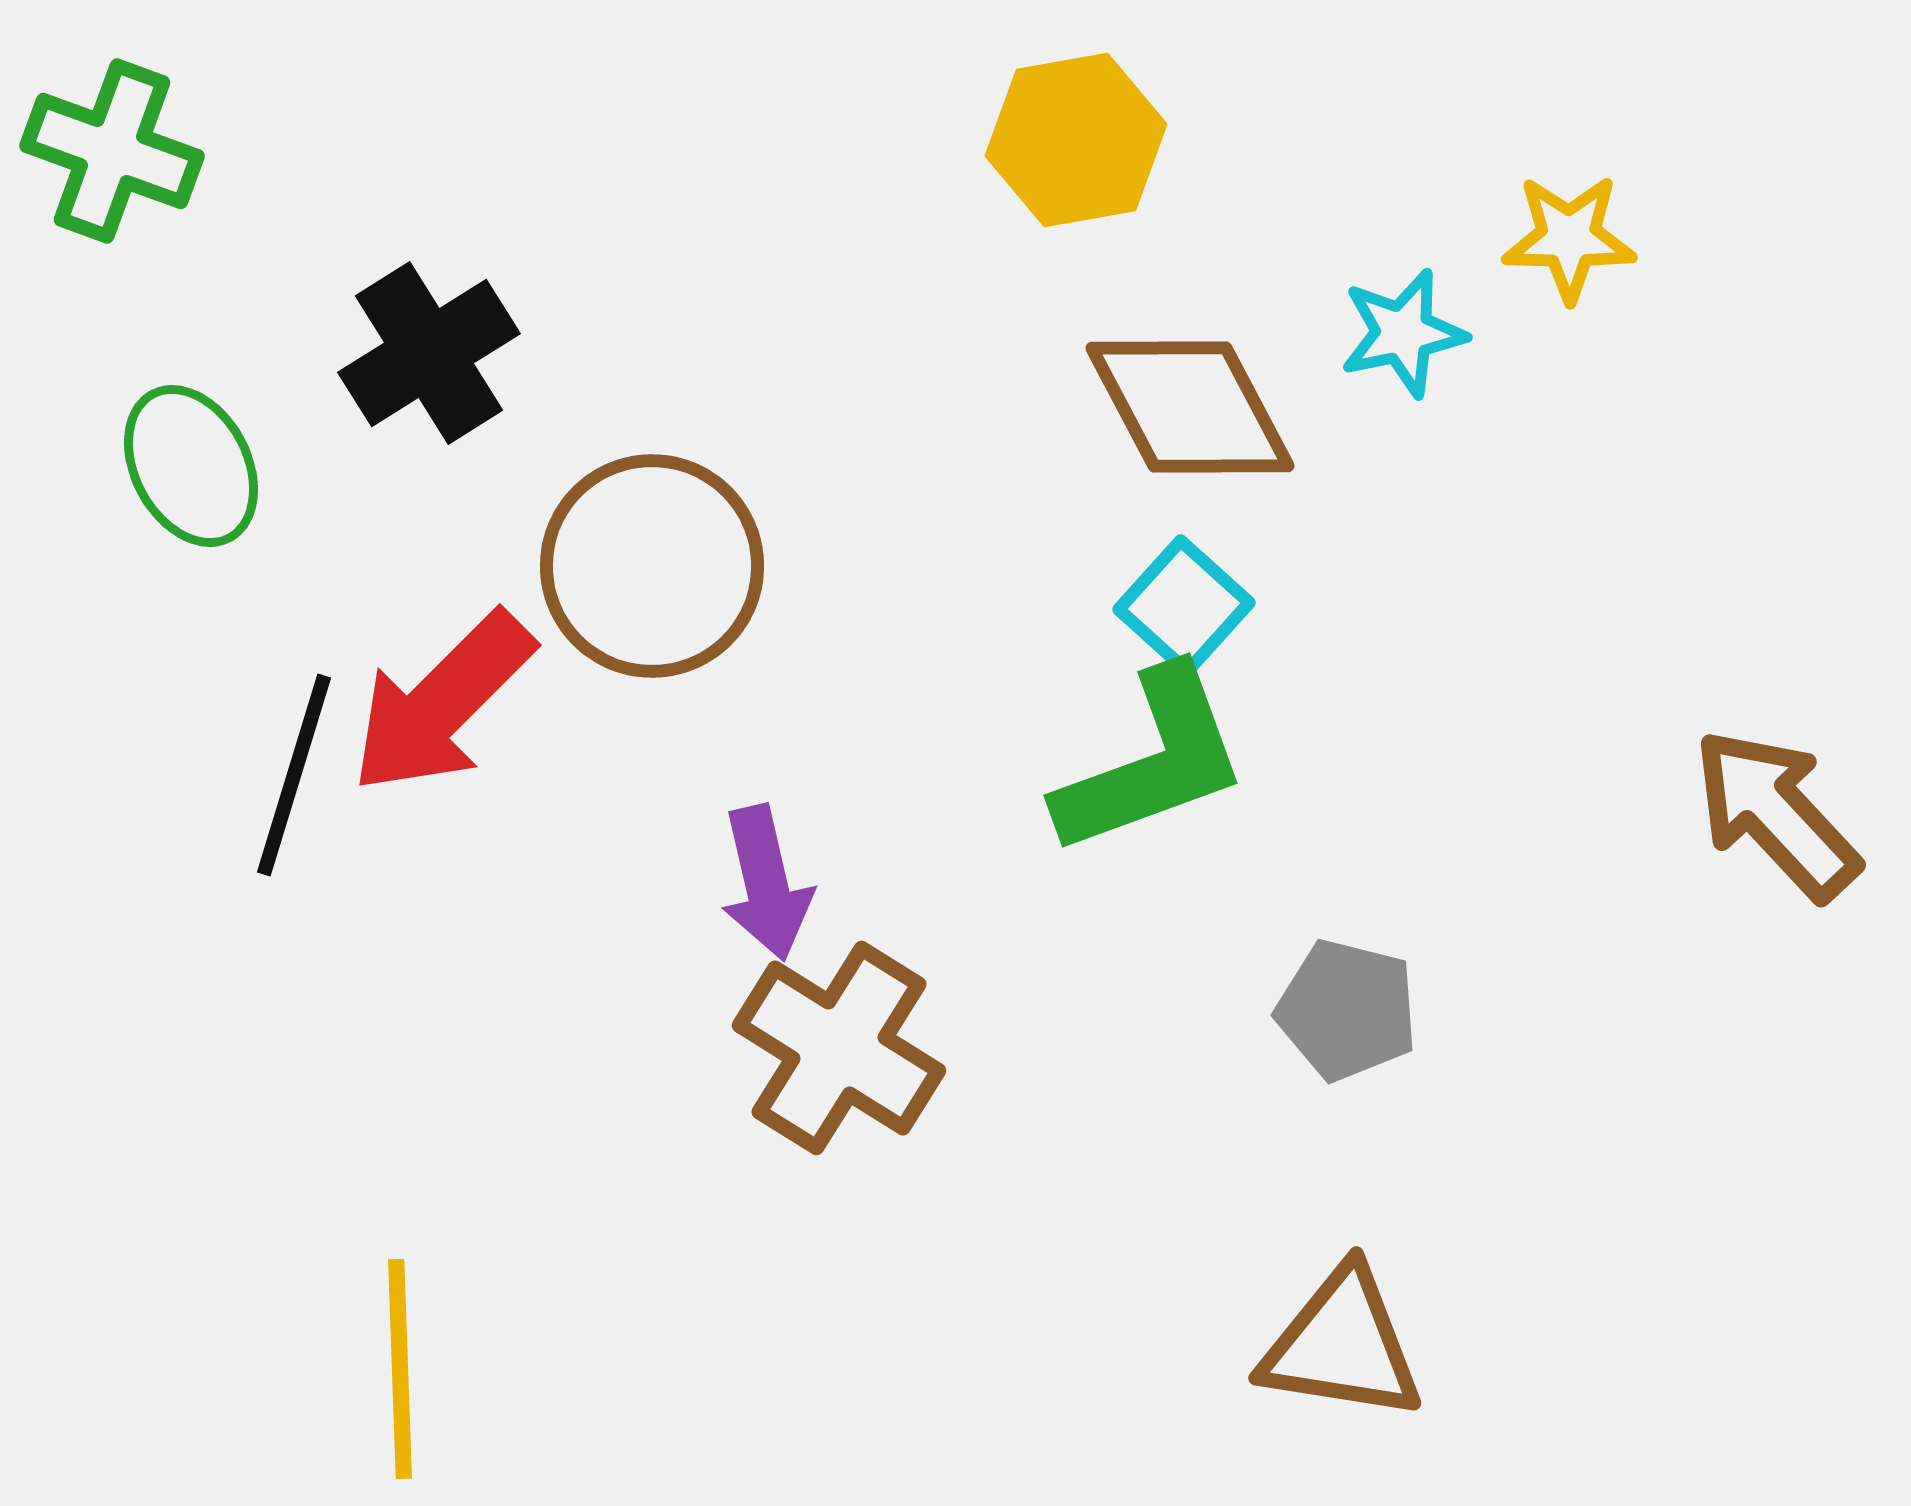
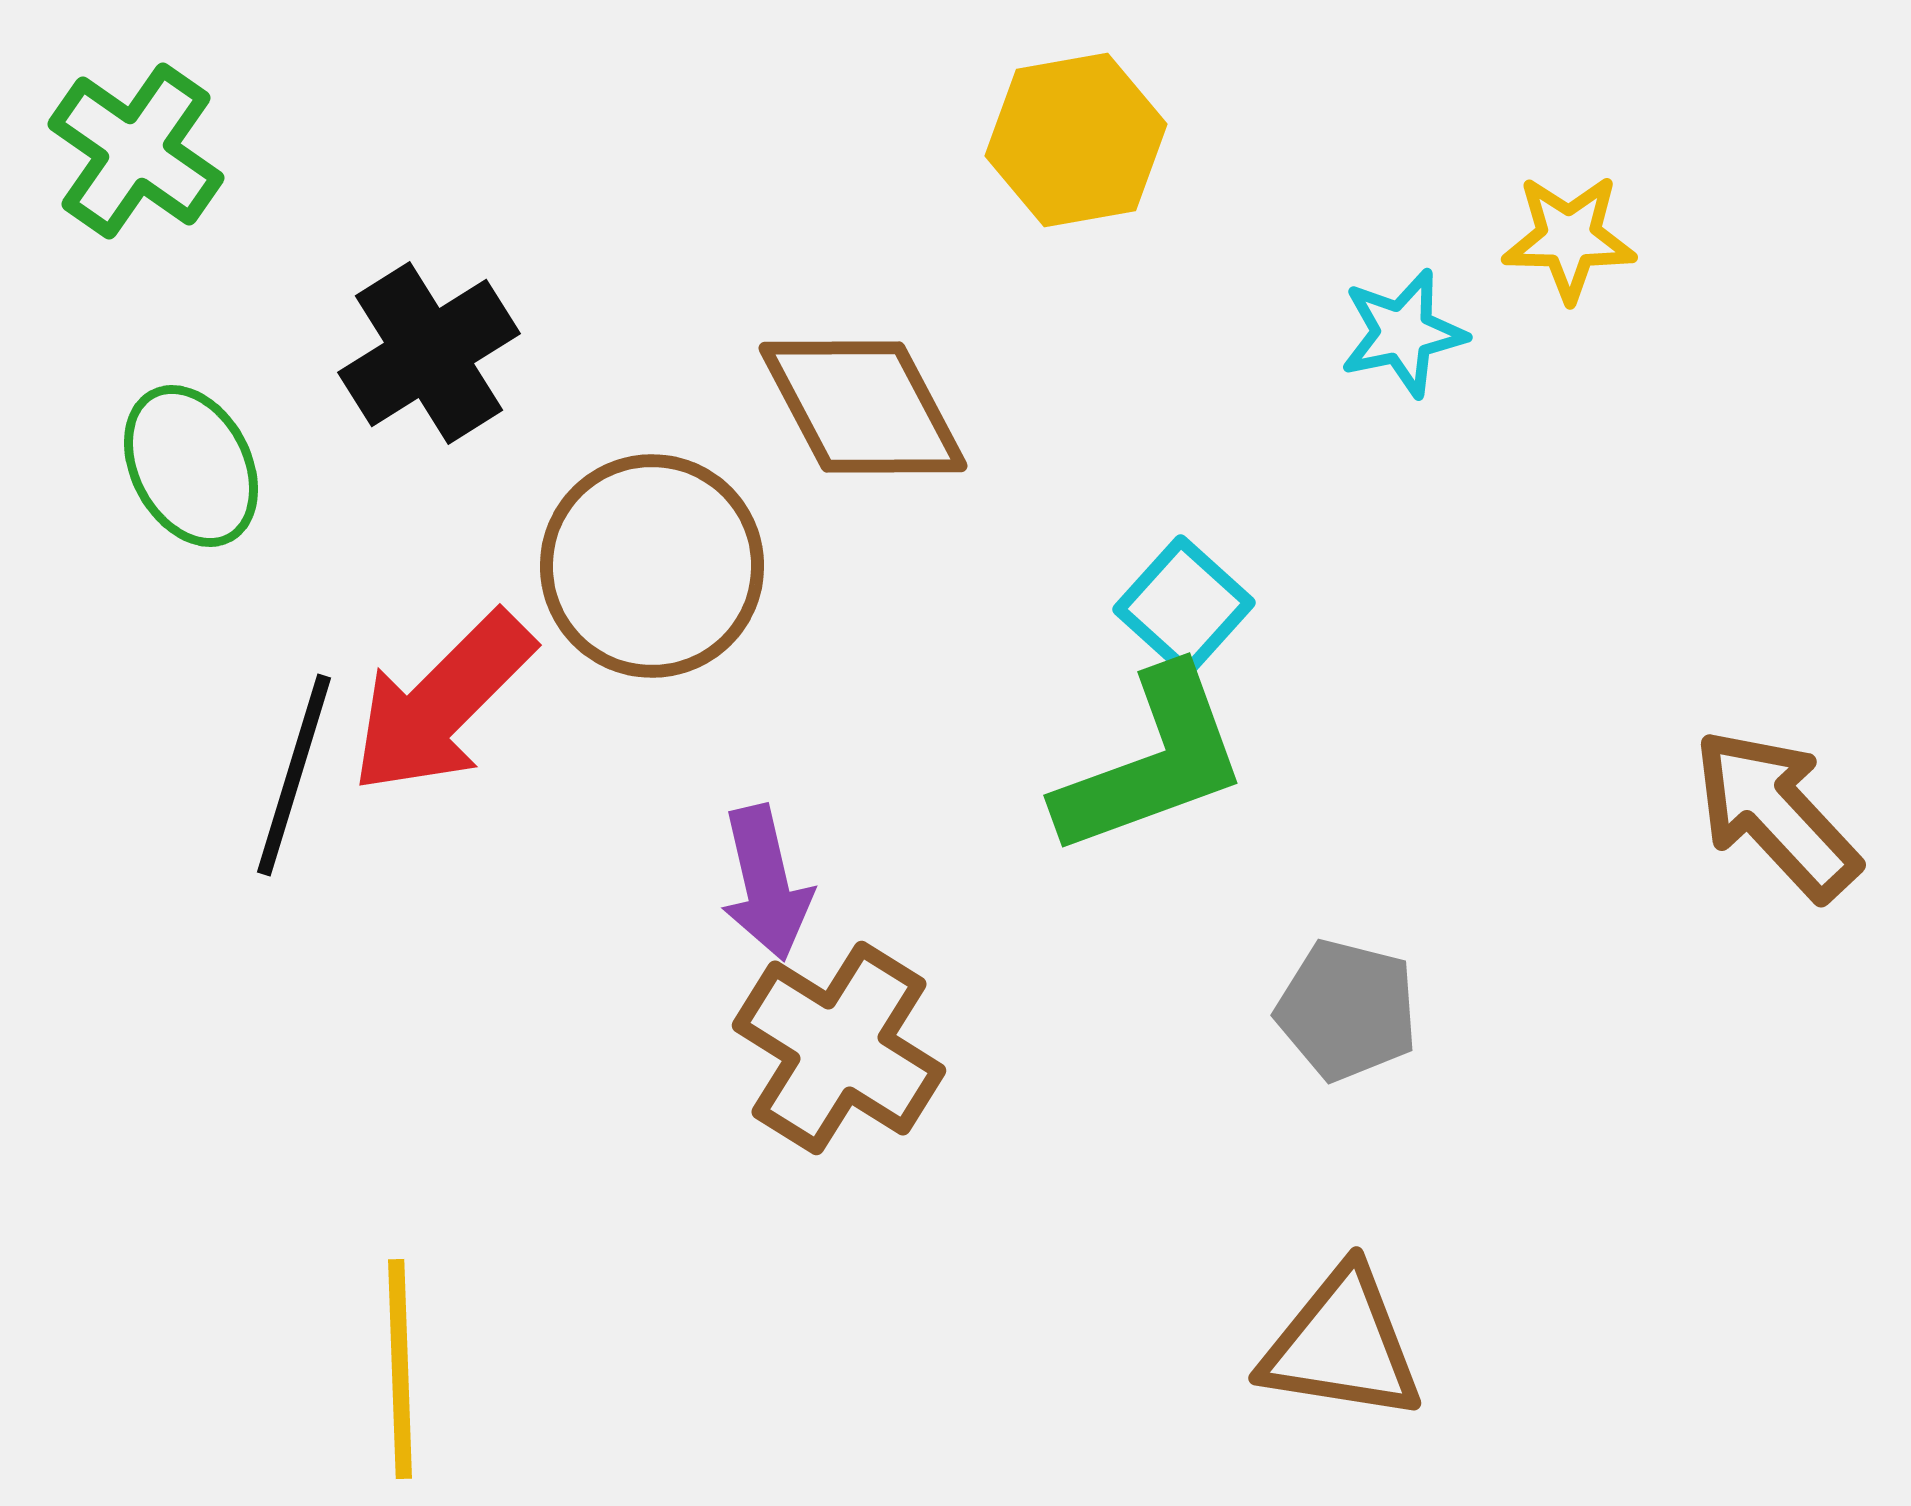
green cross: moved 24 px right; rotated 15 degrees clockwise
brown diamond: moved 327 px left
